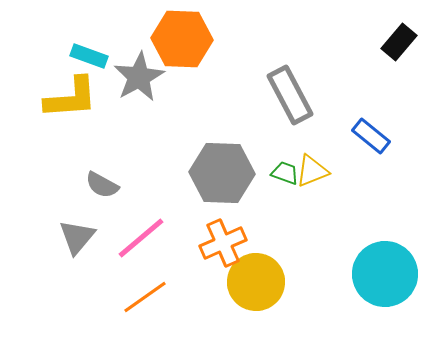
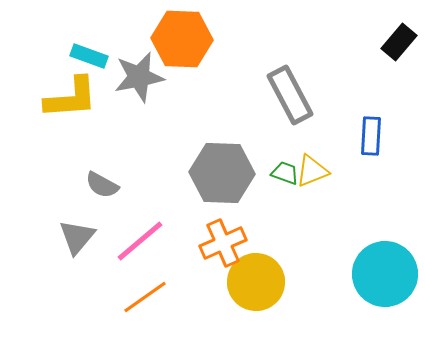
gray star: rotated 18 degrees clockwise
blue rectangle: rotated 54 degrees clockwise
pink line: moved 1 px left, 3 px down
